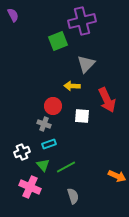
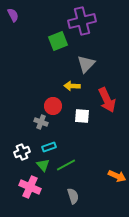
gray cross: moved 3 px left, 2 px up
cyan rectangle: moved 3 px down
green line: moved 2 px up
